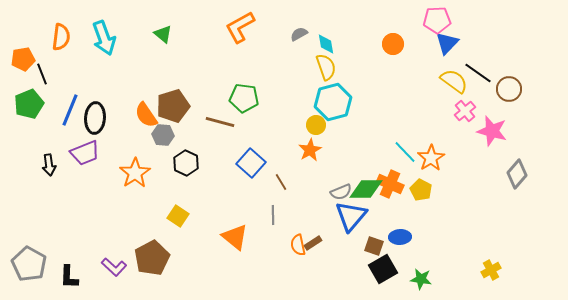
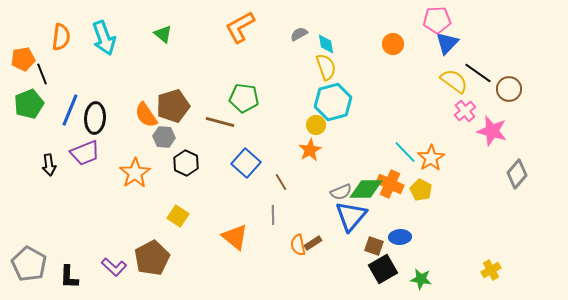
gray hexagon at (163, 135): moved 1 px right, 2 px down
blue square at (251, 163): moved 5 px left
